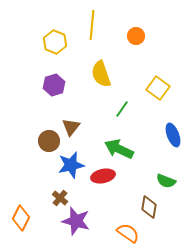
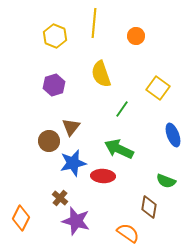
yellow line: moved 2 px right, 2 px up
yellow hexagon: moved 6 px up
blue star: moved 2 px right, 2 px up
red ellipse: rotated 15 degrees clockwise
